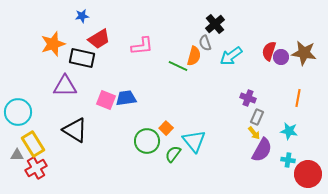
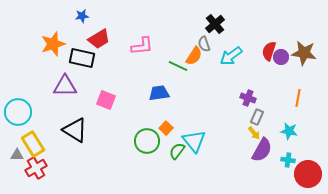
gray semicircle: moved 1 px left, 1 px down
orange semicircle: rotated 18 degrees clockwise
blue trapezoid: moved 33 px right, 5 px up
green semicircle: moved 4 px right, 3 px up
